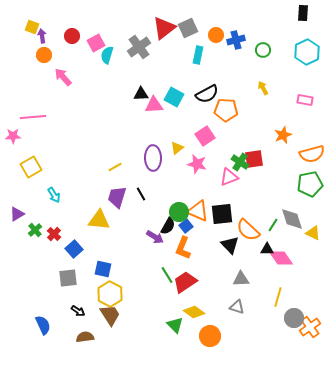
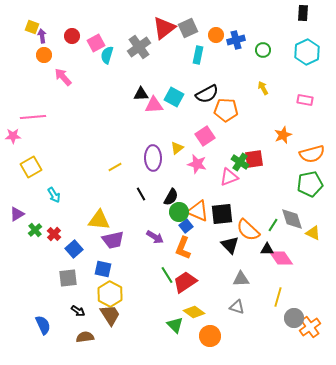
purple trapezoid at (117, 197): moved 4 px left, 43 px down; rotated 120 degrees counterclockwise
black semicircle at (168, 226): moved 3 px right, 29 px up
